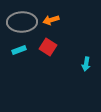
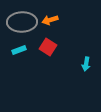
orange arrow: moved 1 px left
